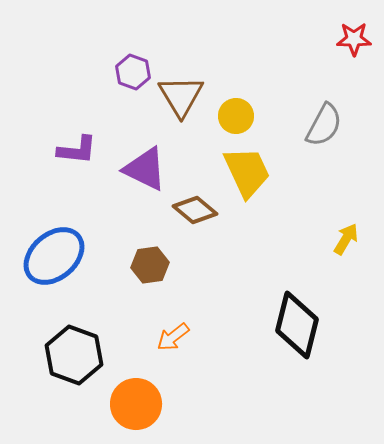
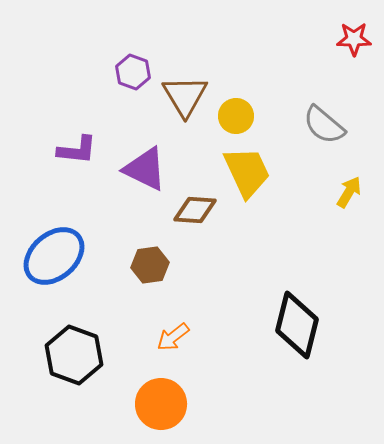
brown triangle: moved 4 px right
gray semicircle: rotated 102 degrees clockwise
brown diamond: rotated 36 degrees counterclockwise
yellow arrow: moved 3 px right, 47 px up
orange circle: moved 25 px right
